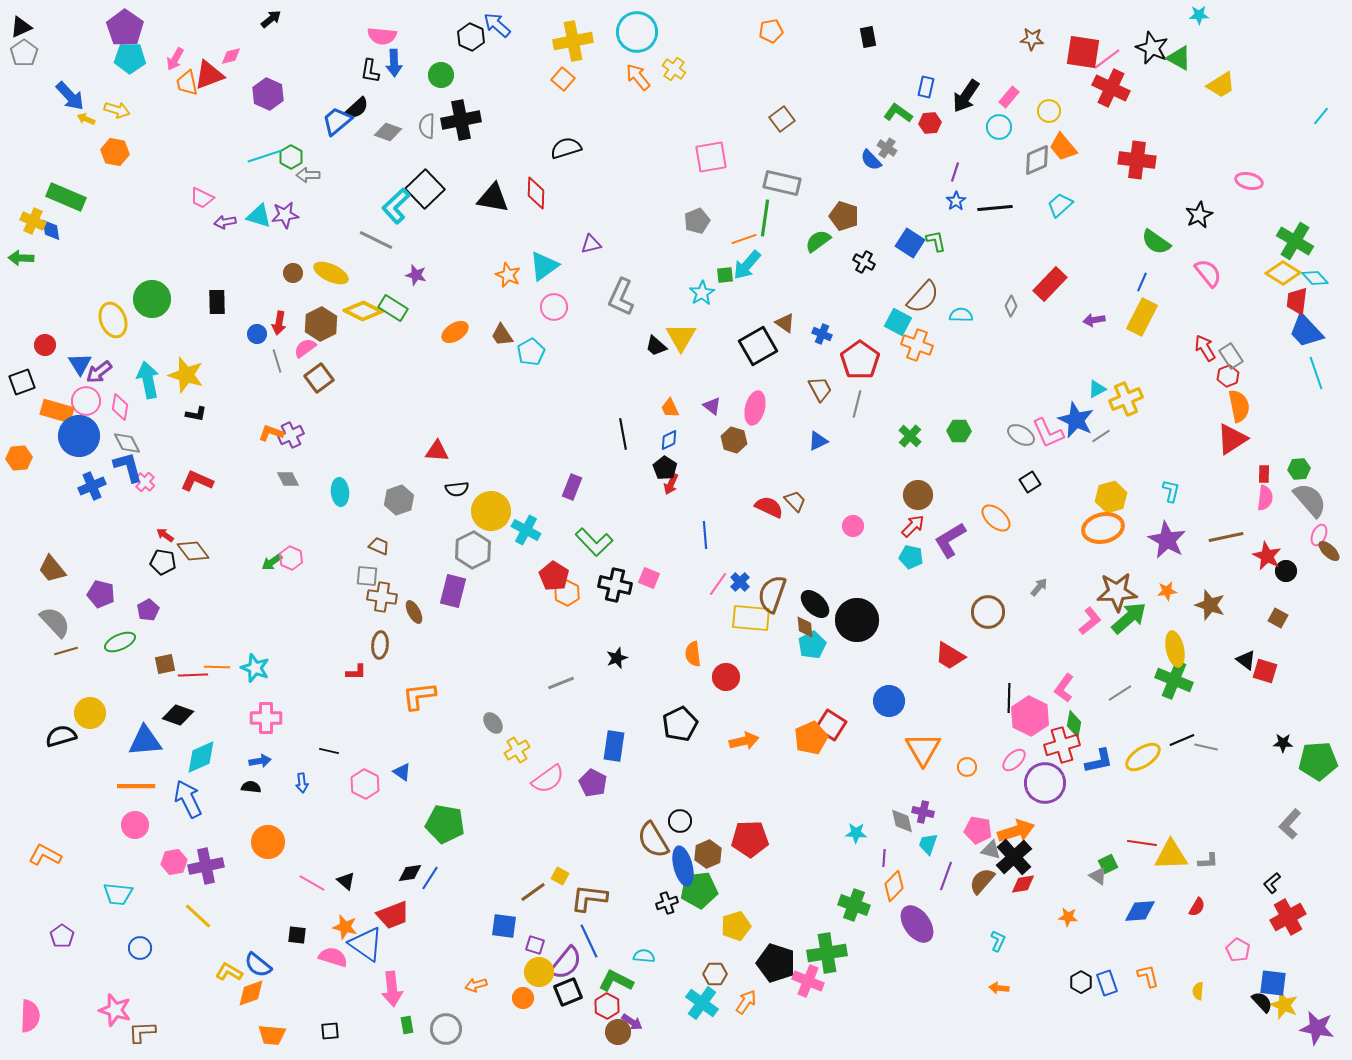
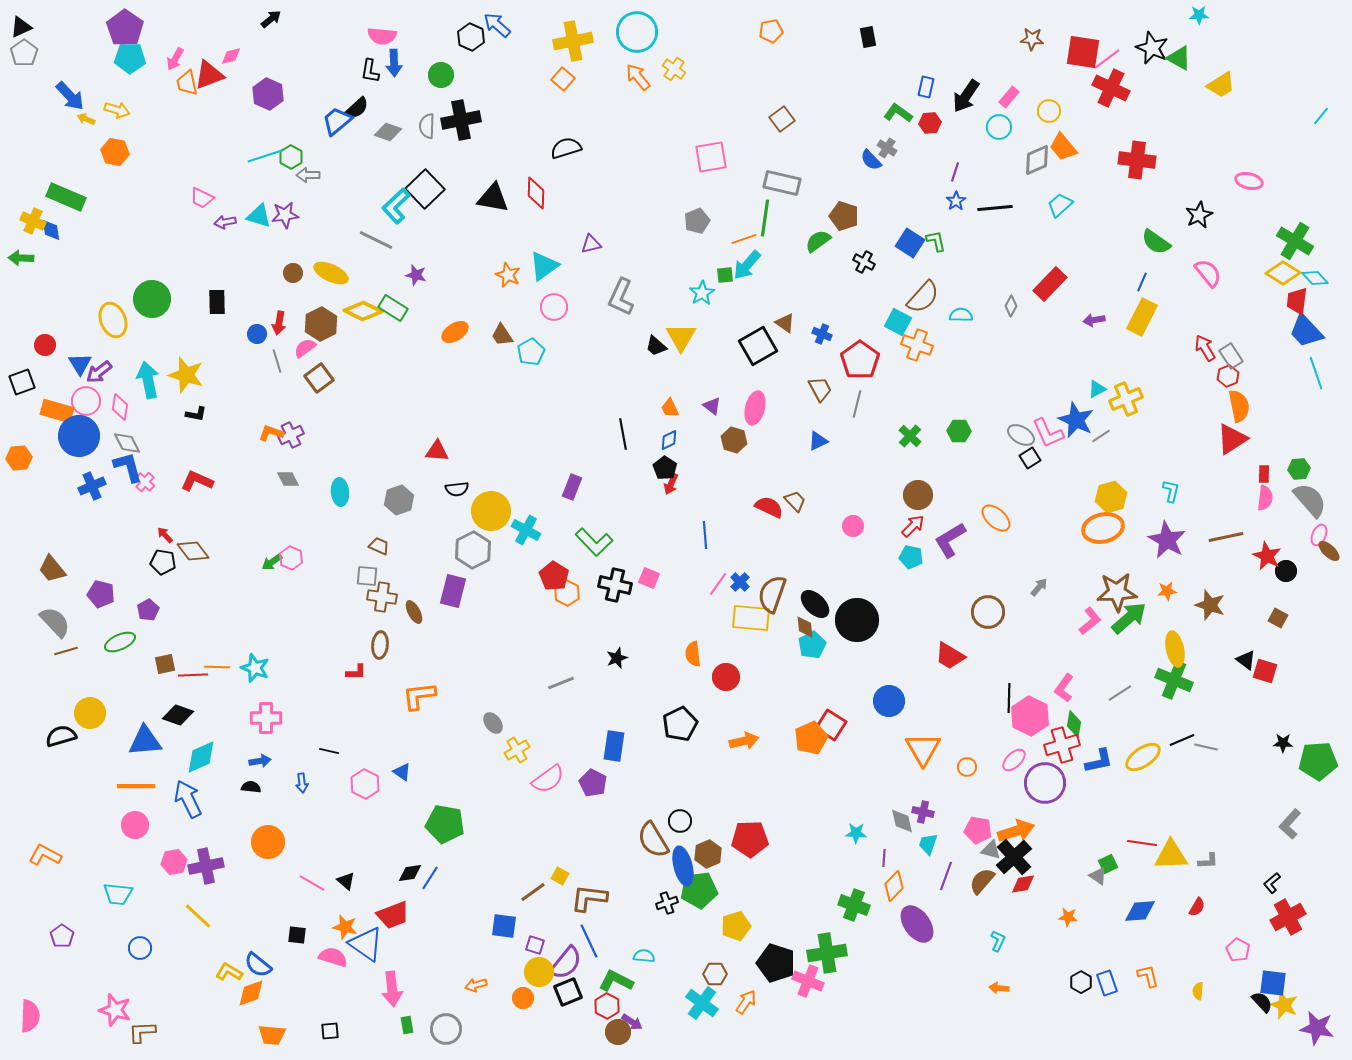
black square at (1030, 482): moved 24 px up
red arrow at (165, 535): rotated 12 degrees clockwise
